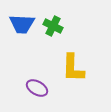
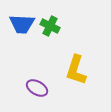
green cross: moved 3 px left
yellow L-shape: moved 3 px right, 2 px down; rotated 16 degrees clockwise
